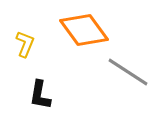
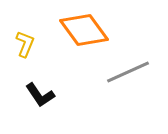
gray line: rotated 57 degrees counterclockwise
black L-shape: rotated 44 degrees counterclockwise
